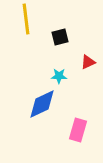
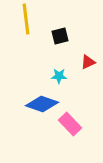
black square: moved 1 px up
blue diamond: rotated 44 degrees clockwise
pink rectangle: moved 8 px left, 6 px up; rotated 60 degrees counterclockwise
